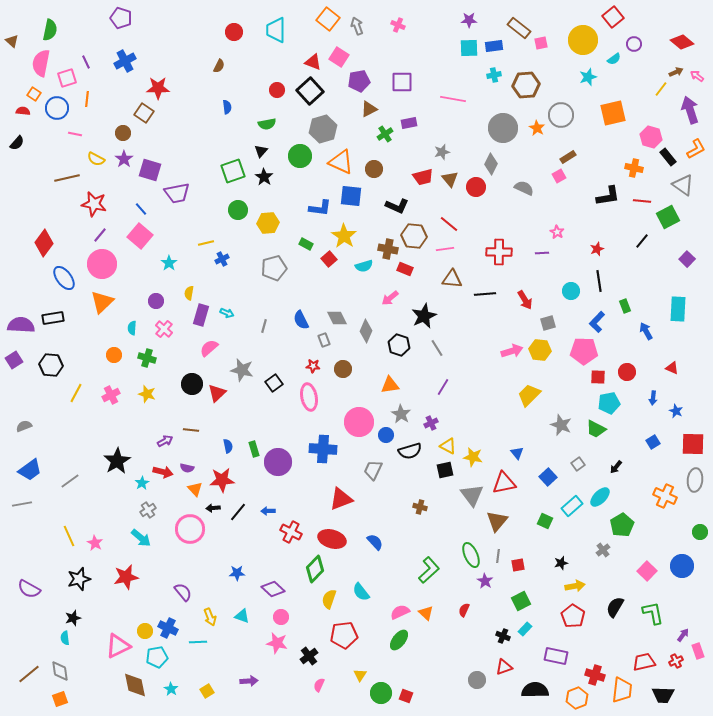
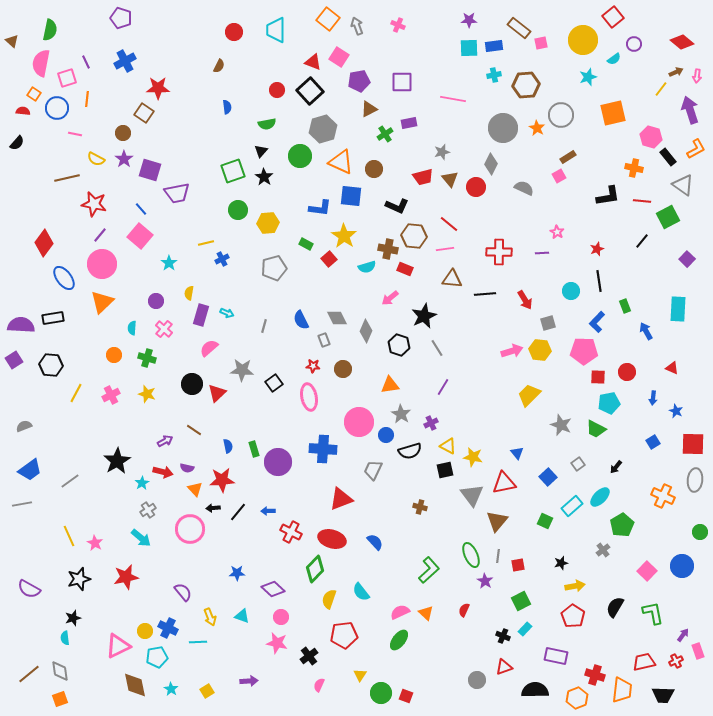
pink arrow at (697, 76): rotated 120 degrees counterclockwise
cyan semicircle at (364, 266): moved 3 px right, 1 px down
gray star at (242, 370): rotated 10 degrees counterclockwise
brown line at (191, 430): moved 3 px right; rotated 28 degrees clockwise
orange cross at (665, 496): moved 2 px left
